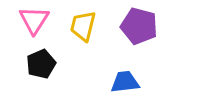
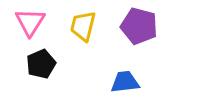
pink triangle: moved 4 px left, 2 px down
